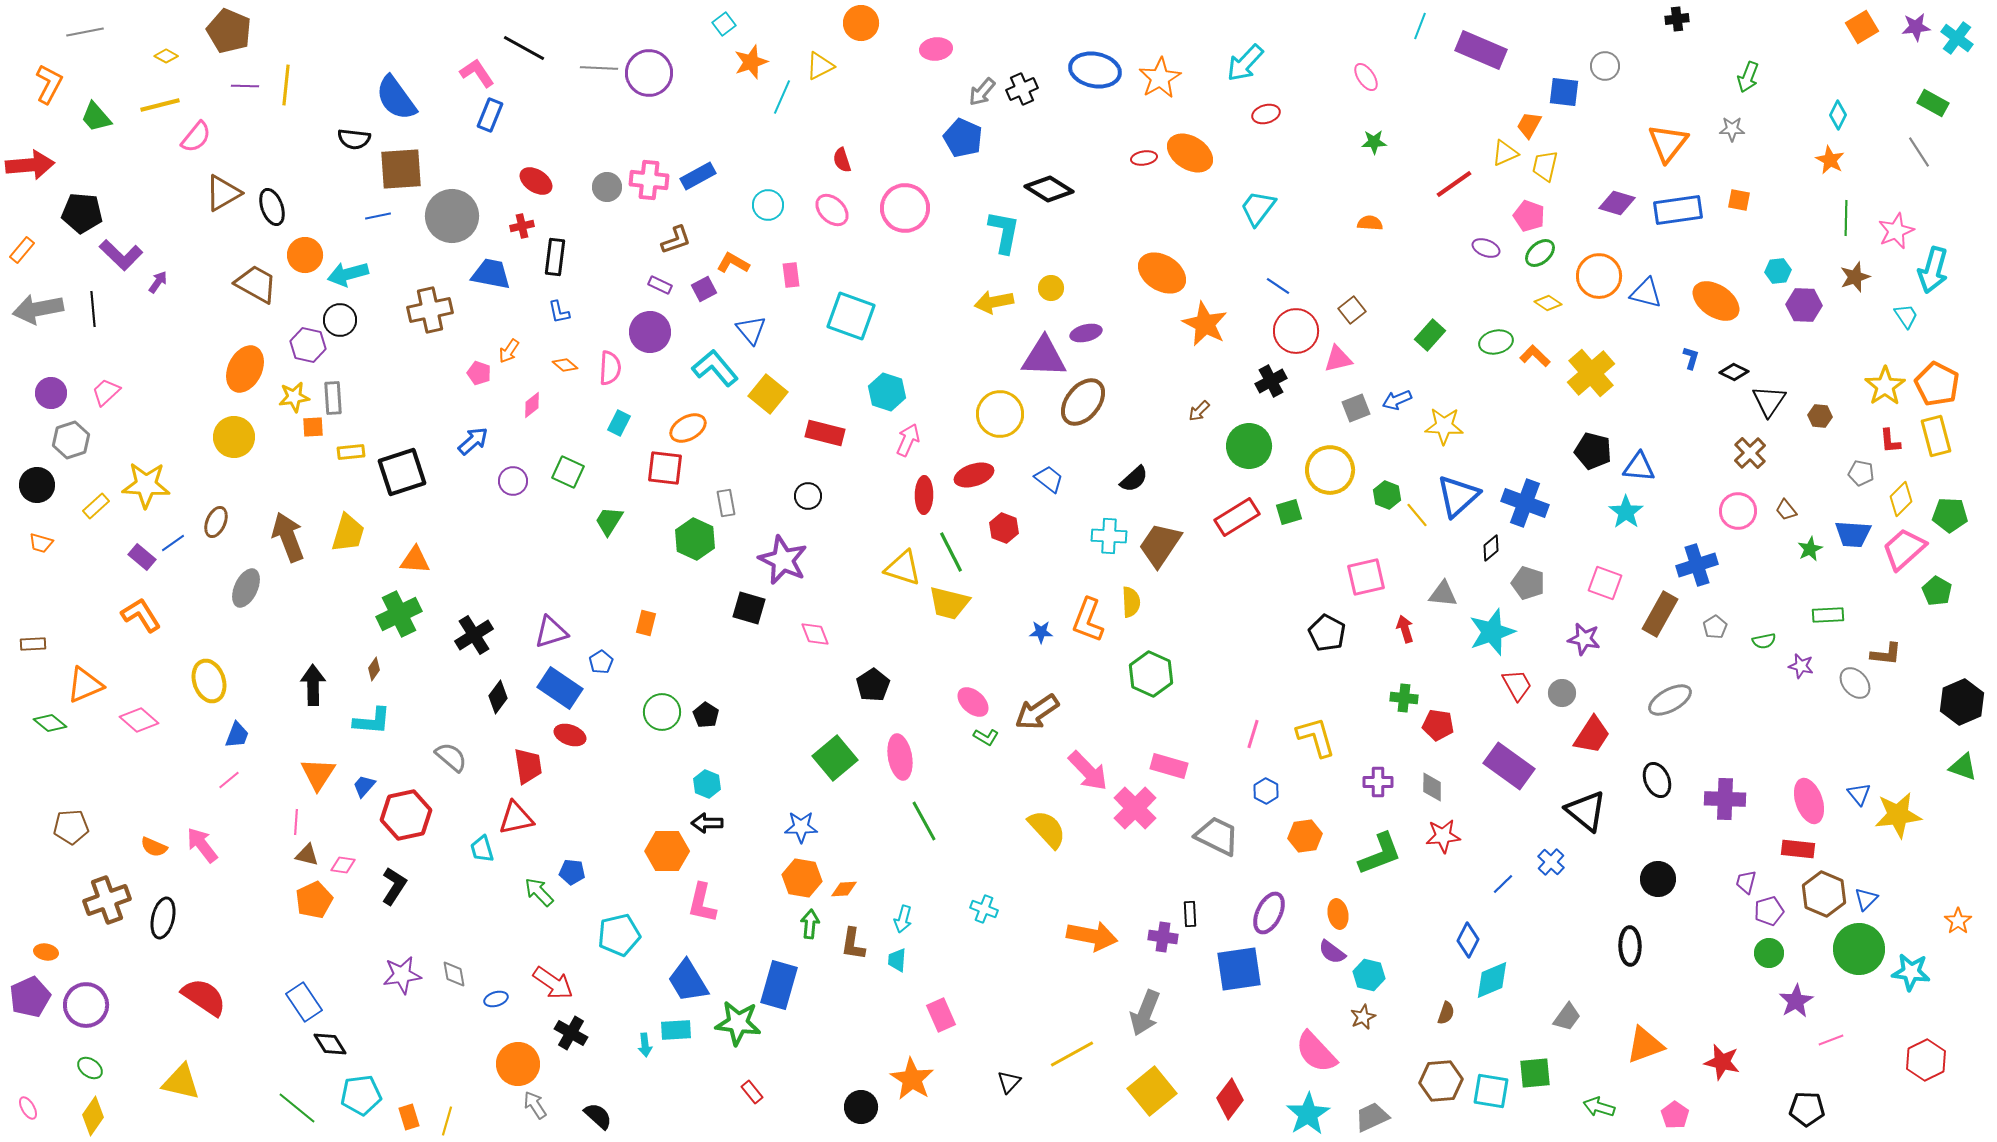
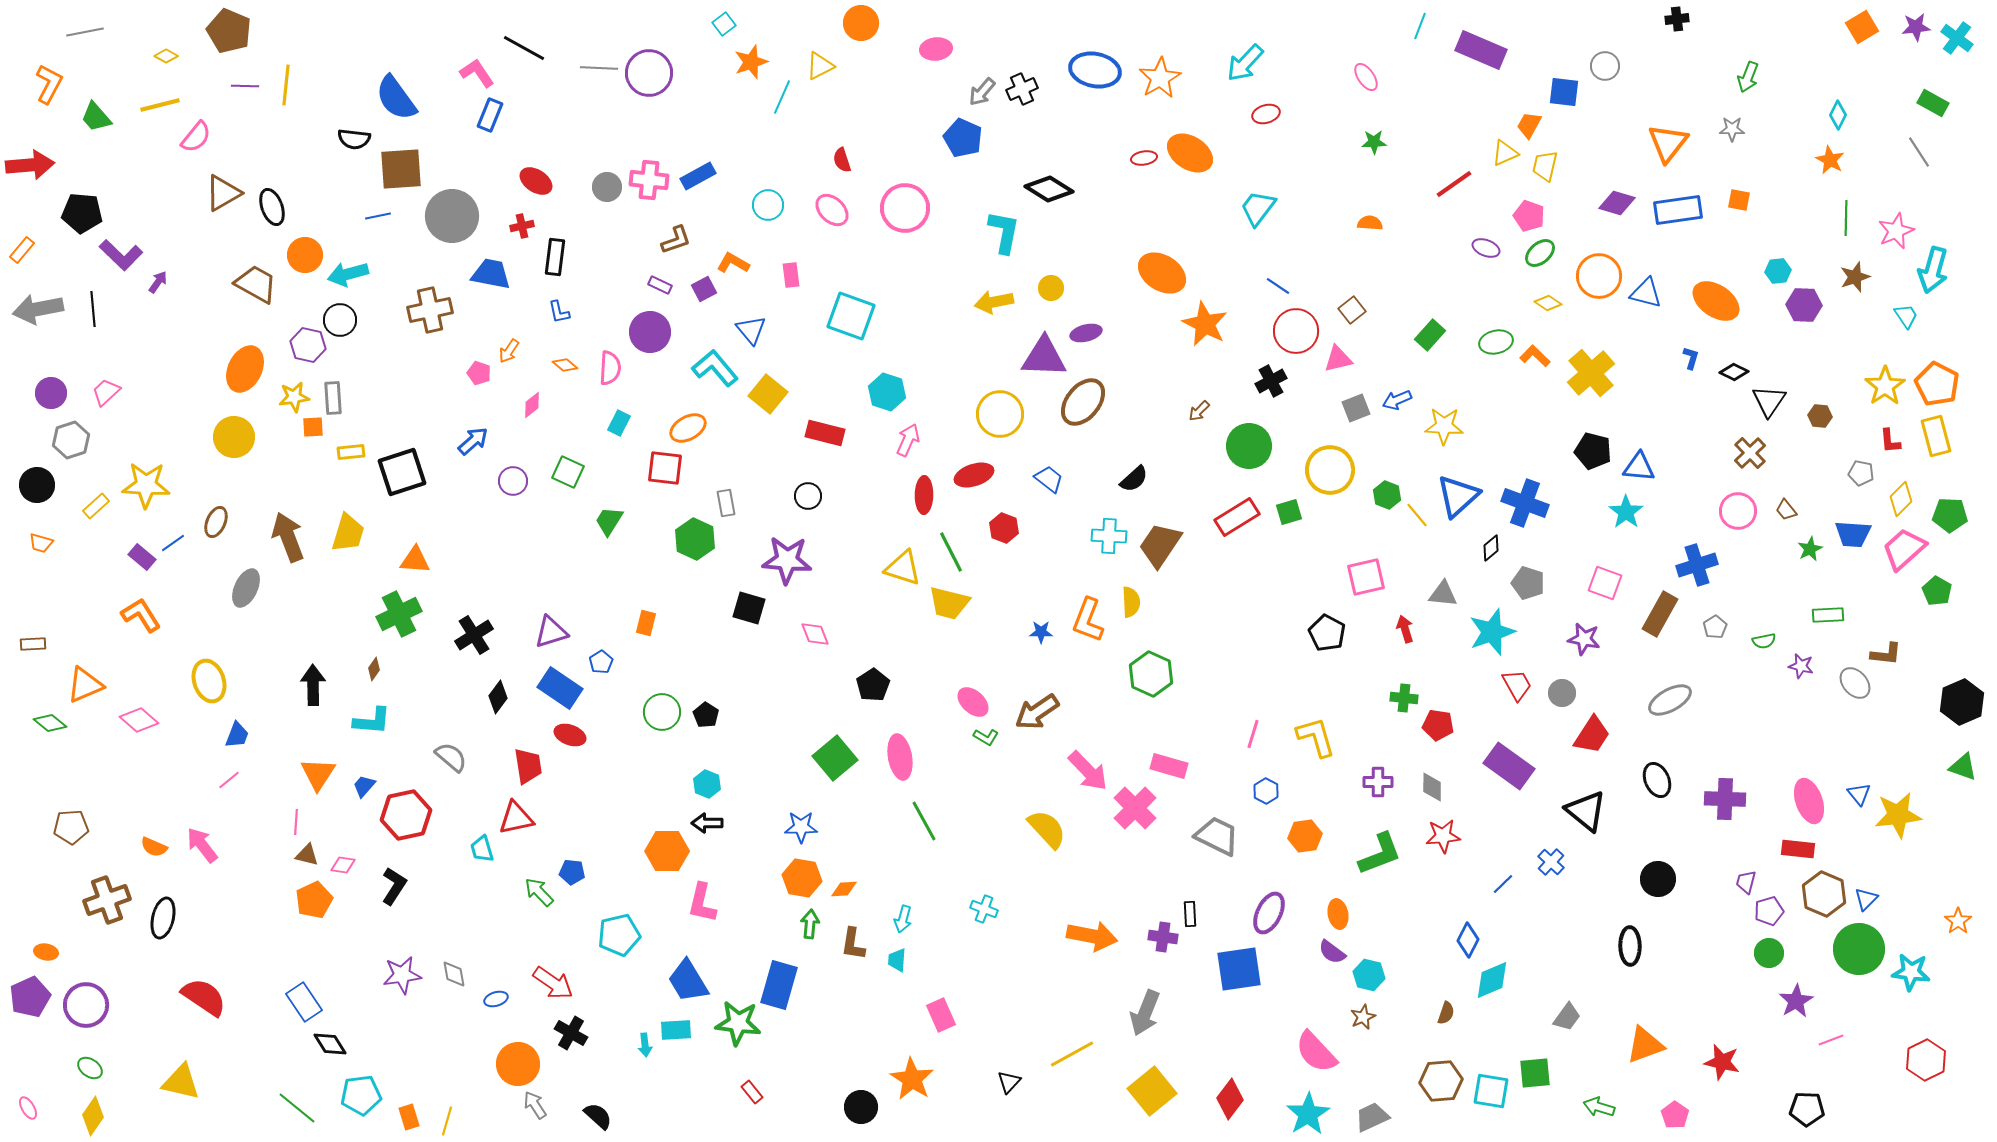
purple star at (783, 560): moved 4 px right; rotated 21 degrees counterclockwise
